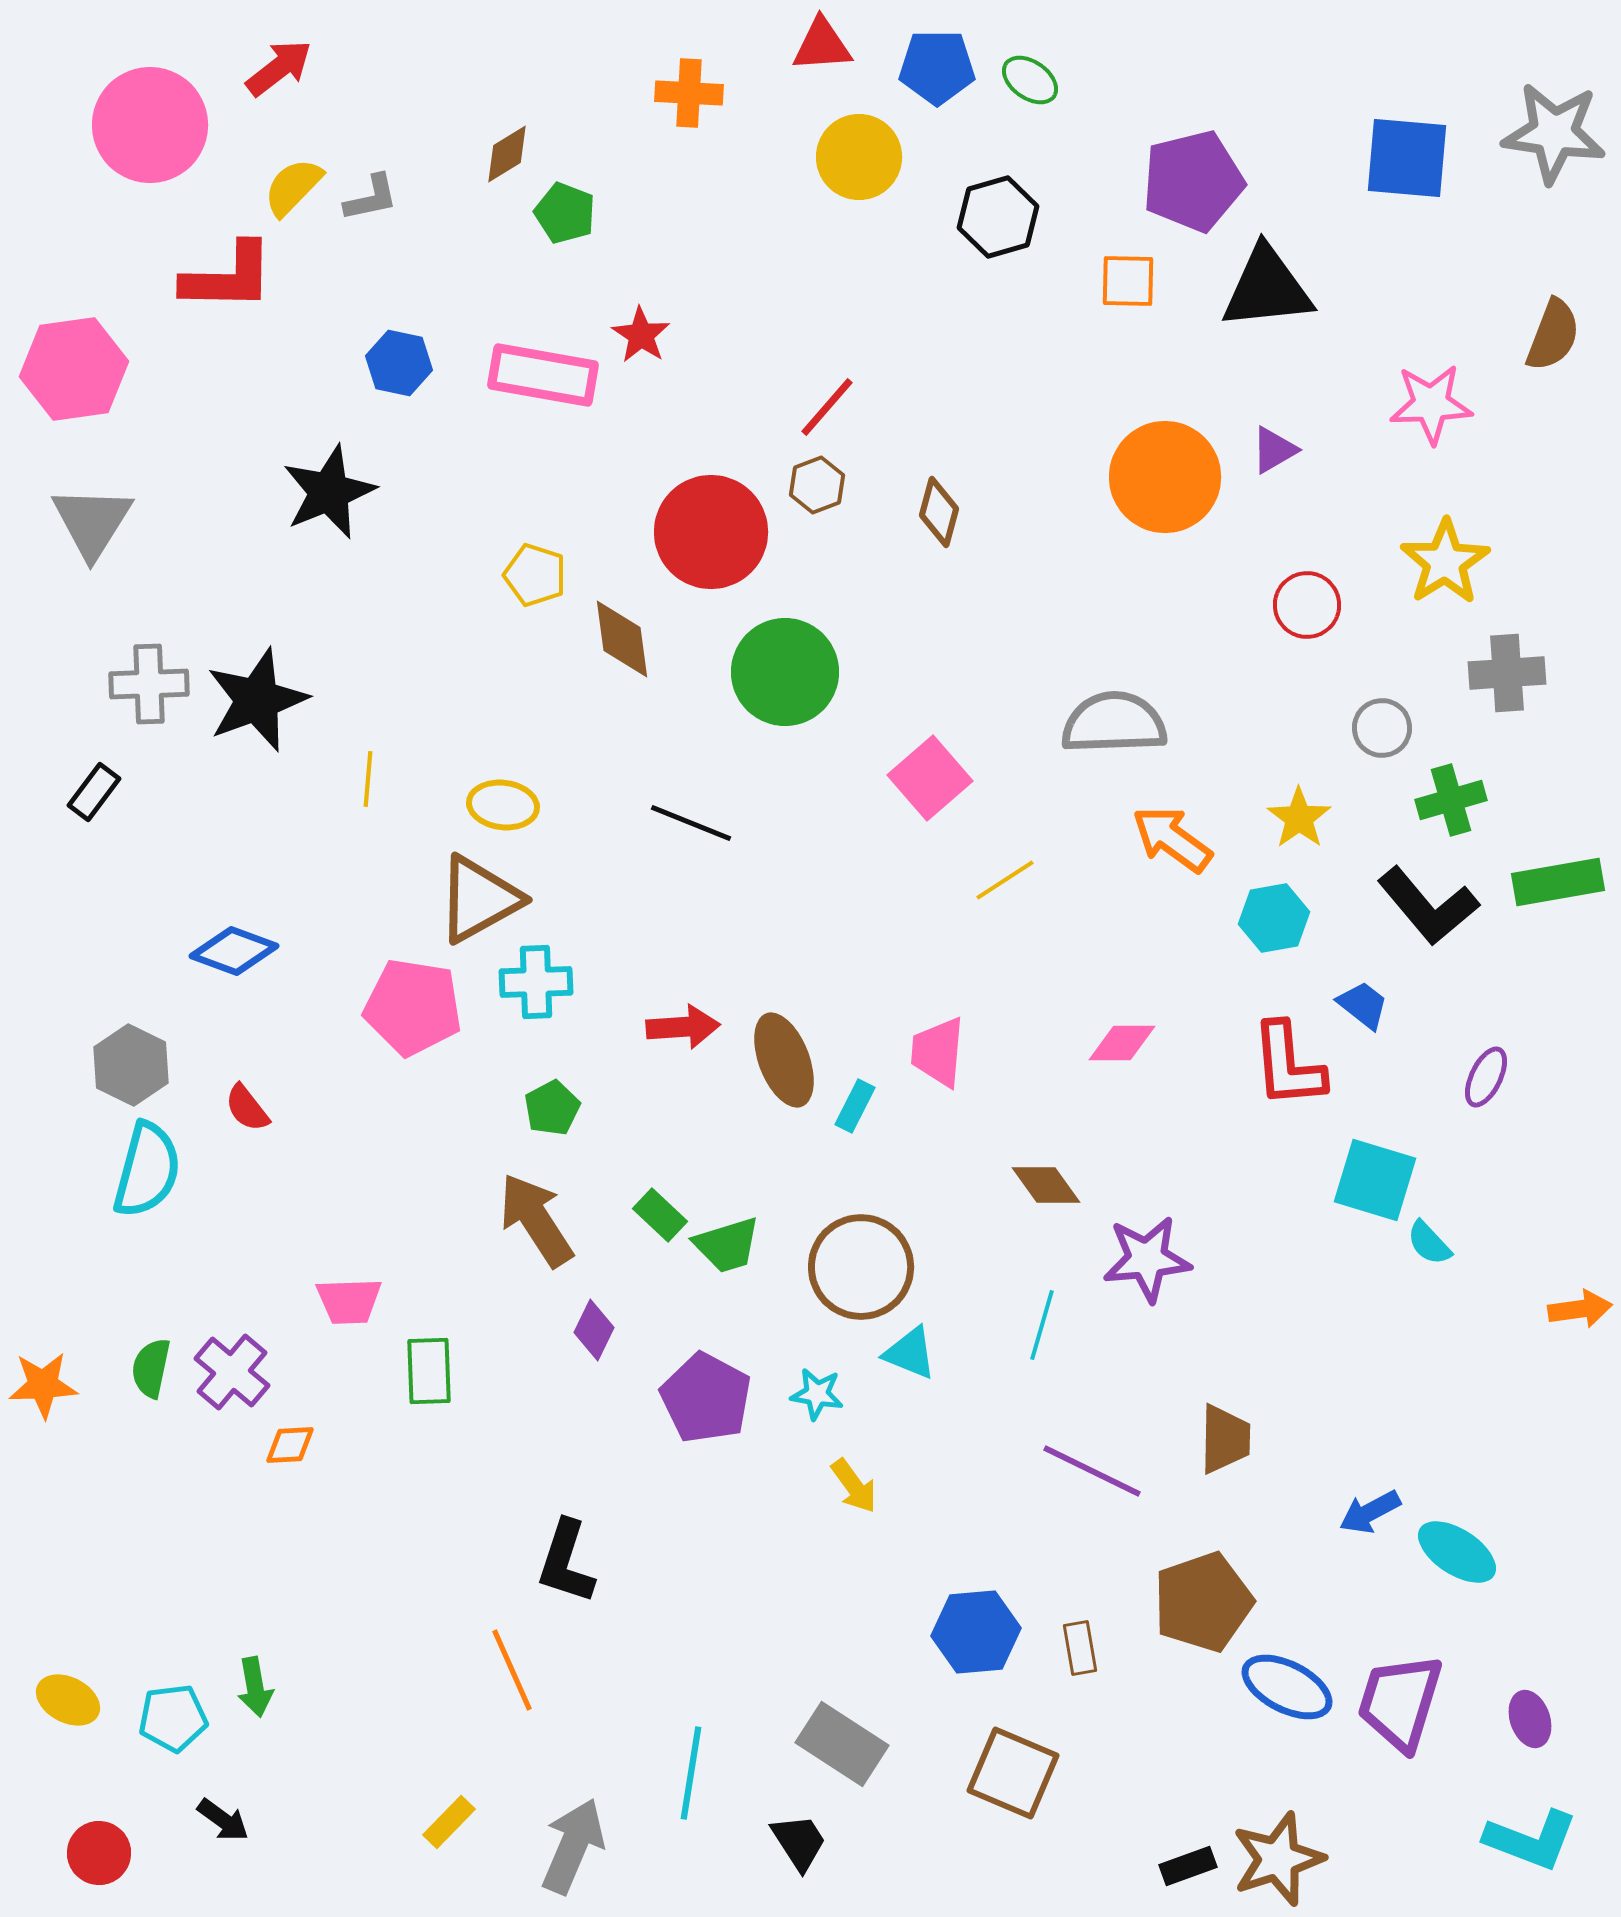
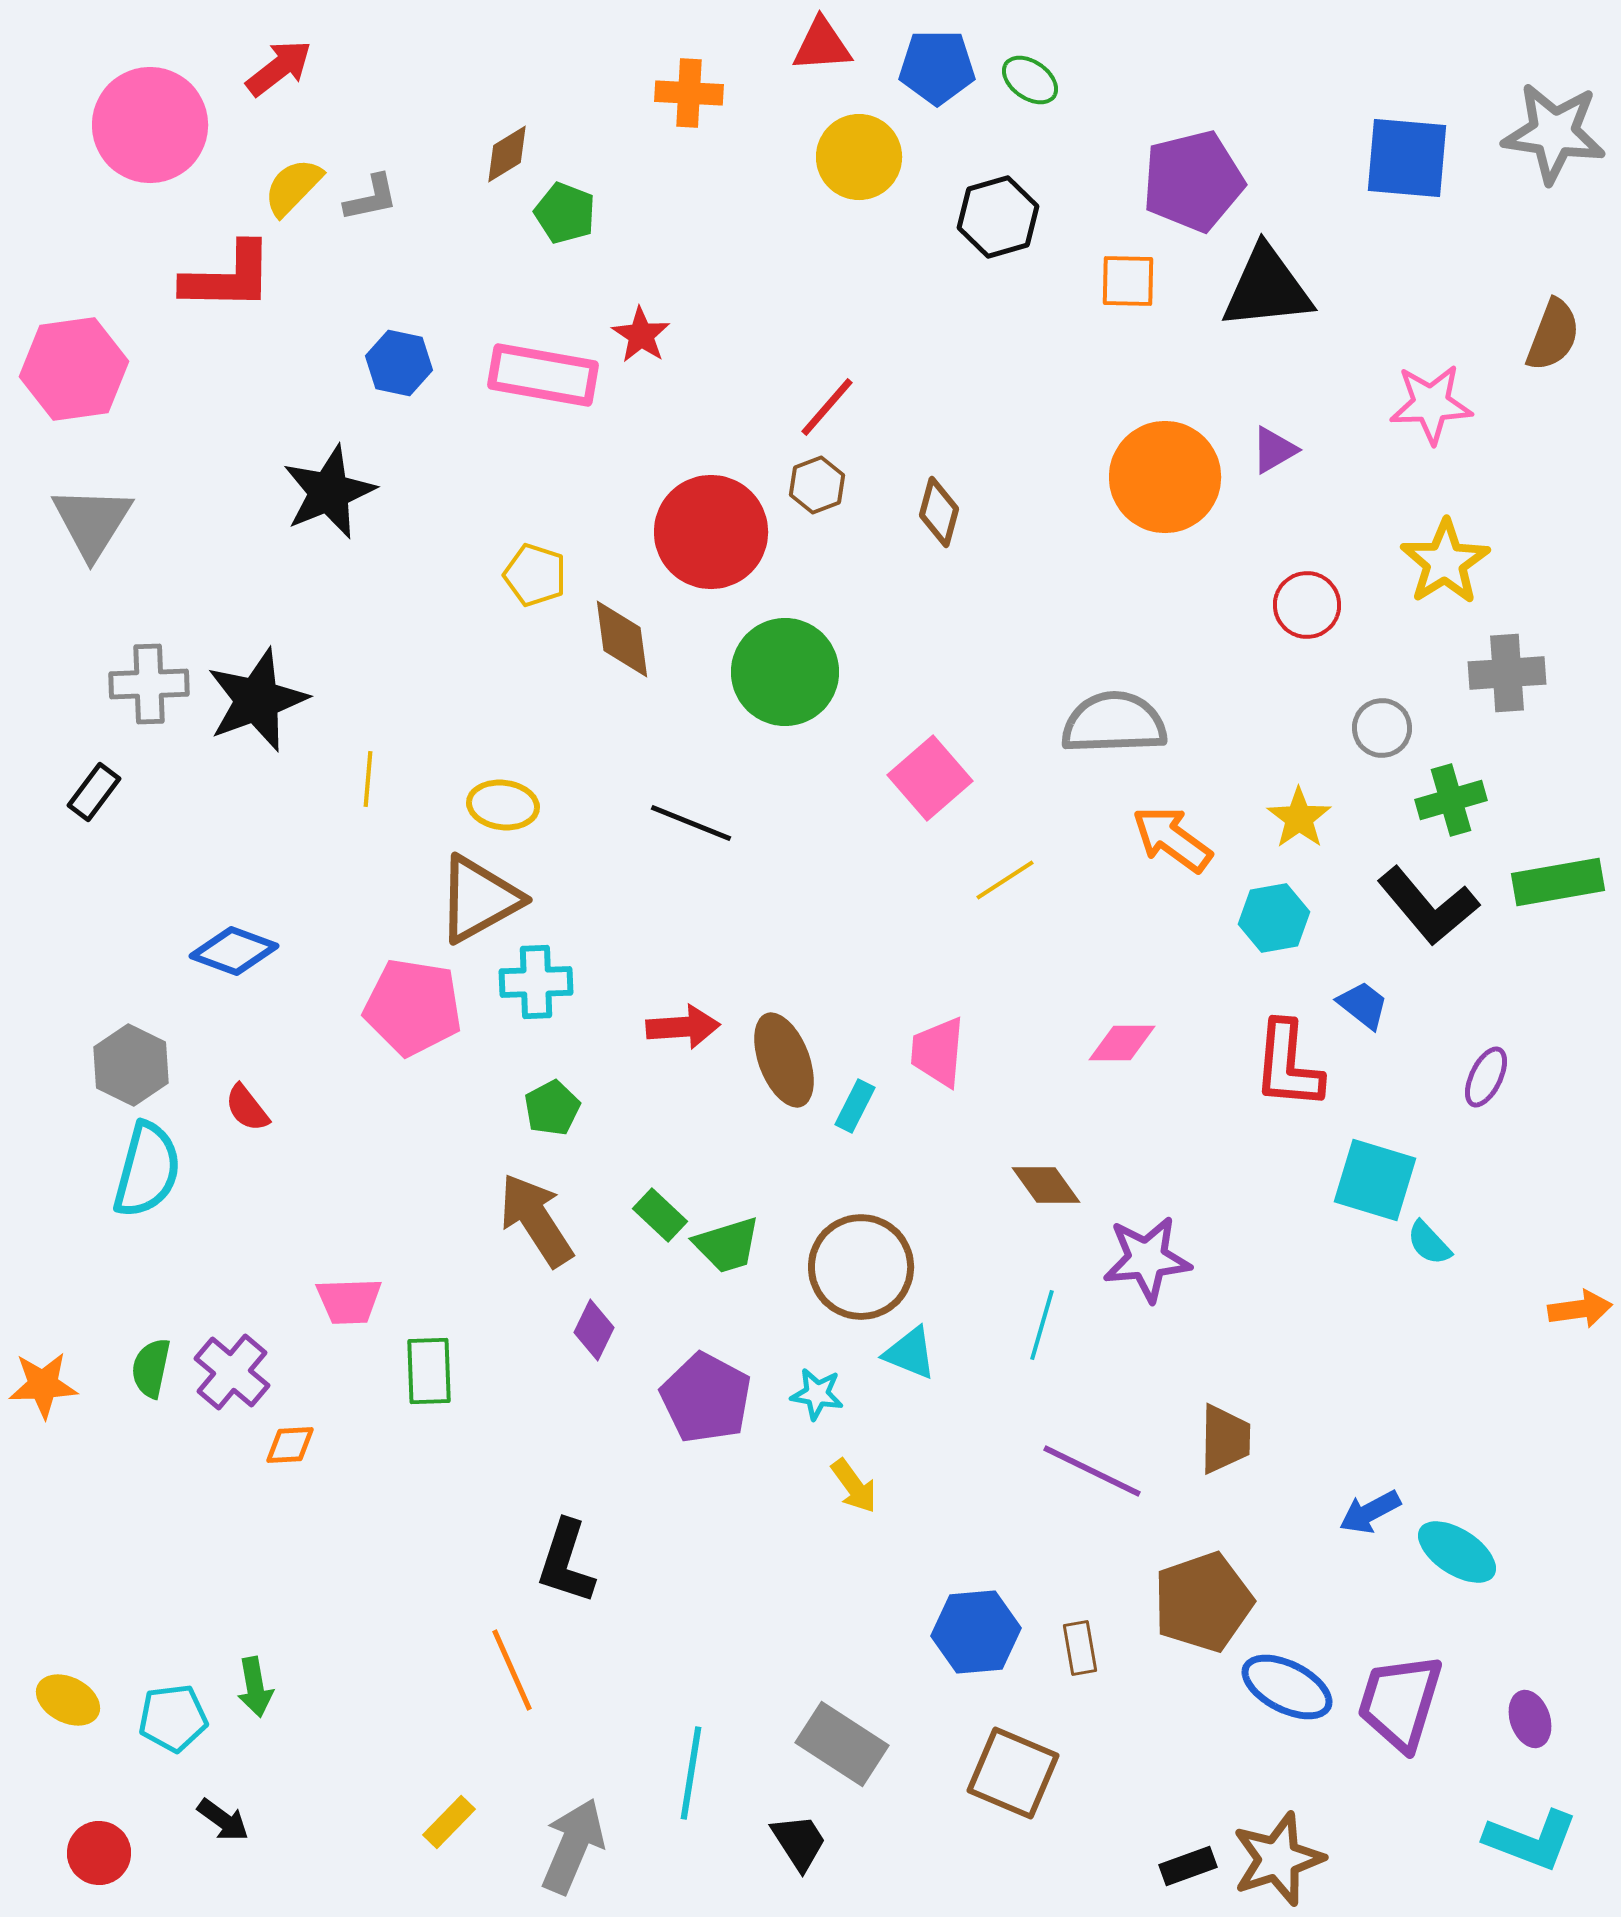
red L-shape at (1288, 1065): rotated 10 degrees clockwise
